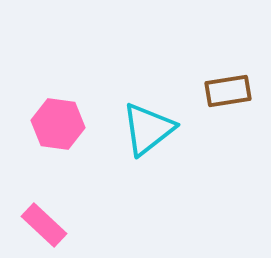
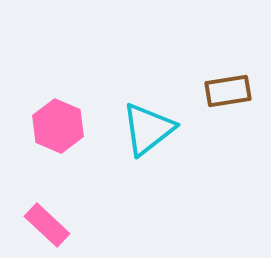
pink hexagon: moved 2 px down; rotated 15 degrees clockwise
pink rectangle: moved 3 px right
